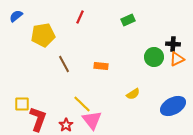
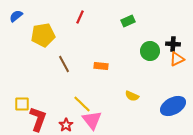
green rectangle: moved 1 px down
green circle: moved 4 px left, 6 px up
yellow semicircle: moved 1 px left, 2 px down; rotated 56 degrees clockwise
